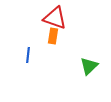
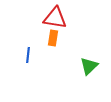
red triangle: rotated 10 degrees counterclockwise
orange rectangle: moved 2 px down
